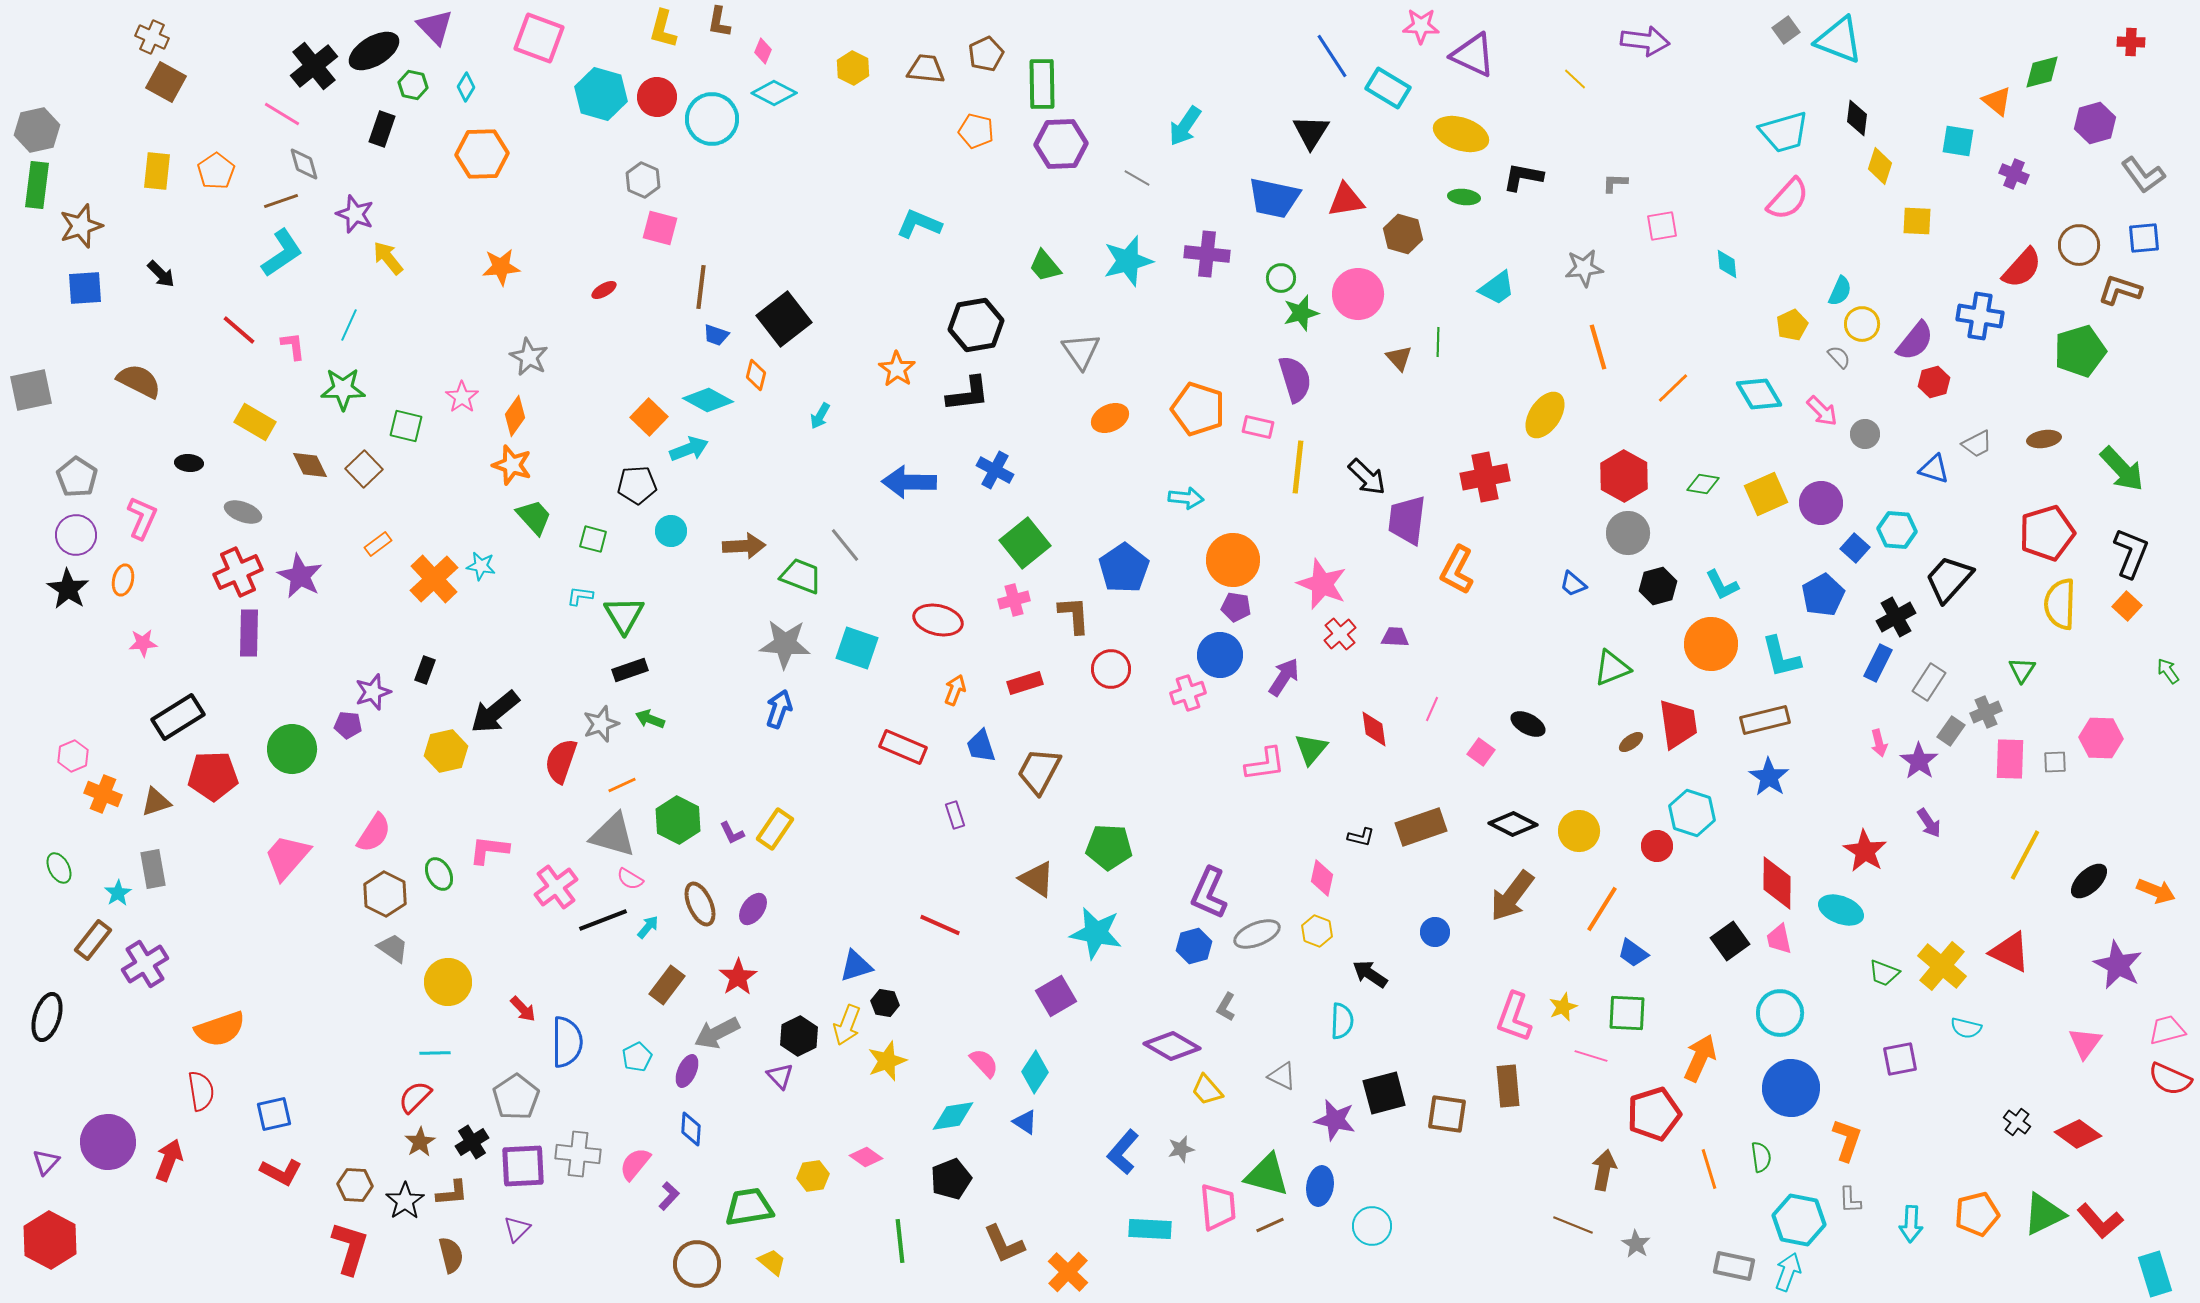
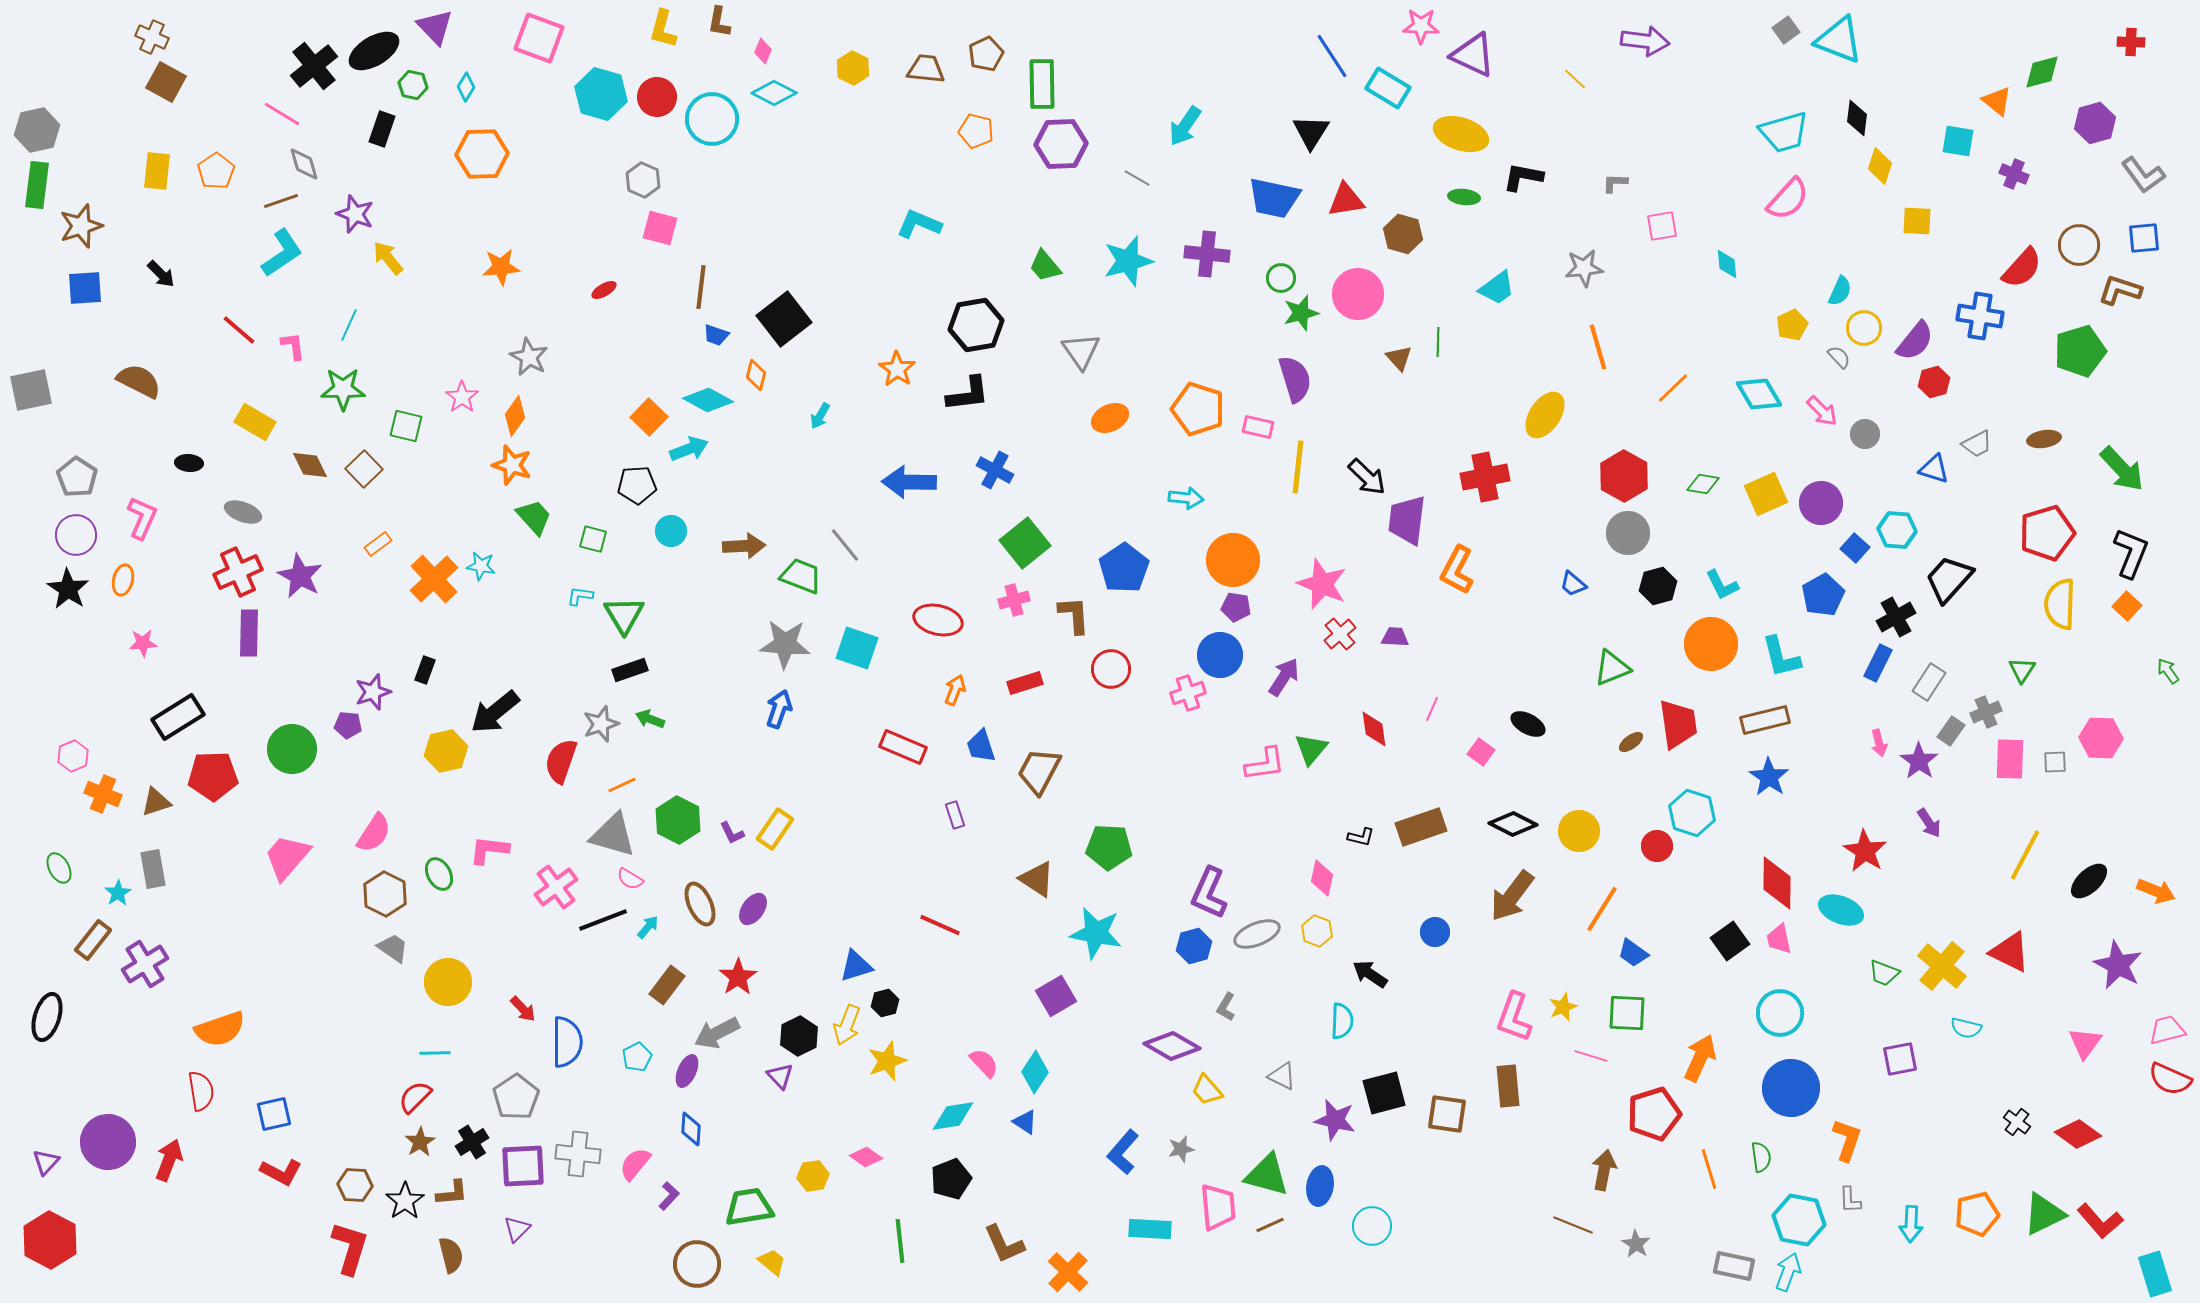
yellow circle at (1862, 324): moved 2 px right, 4 px down
black hexagon at (885, 1003): rotated 24 degrees counterclockwise
